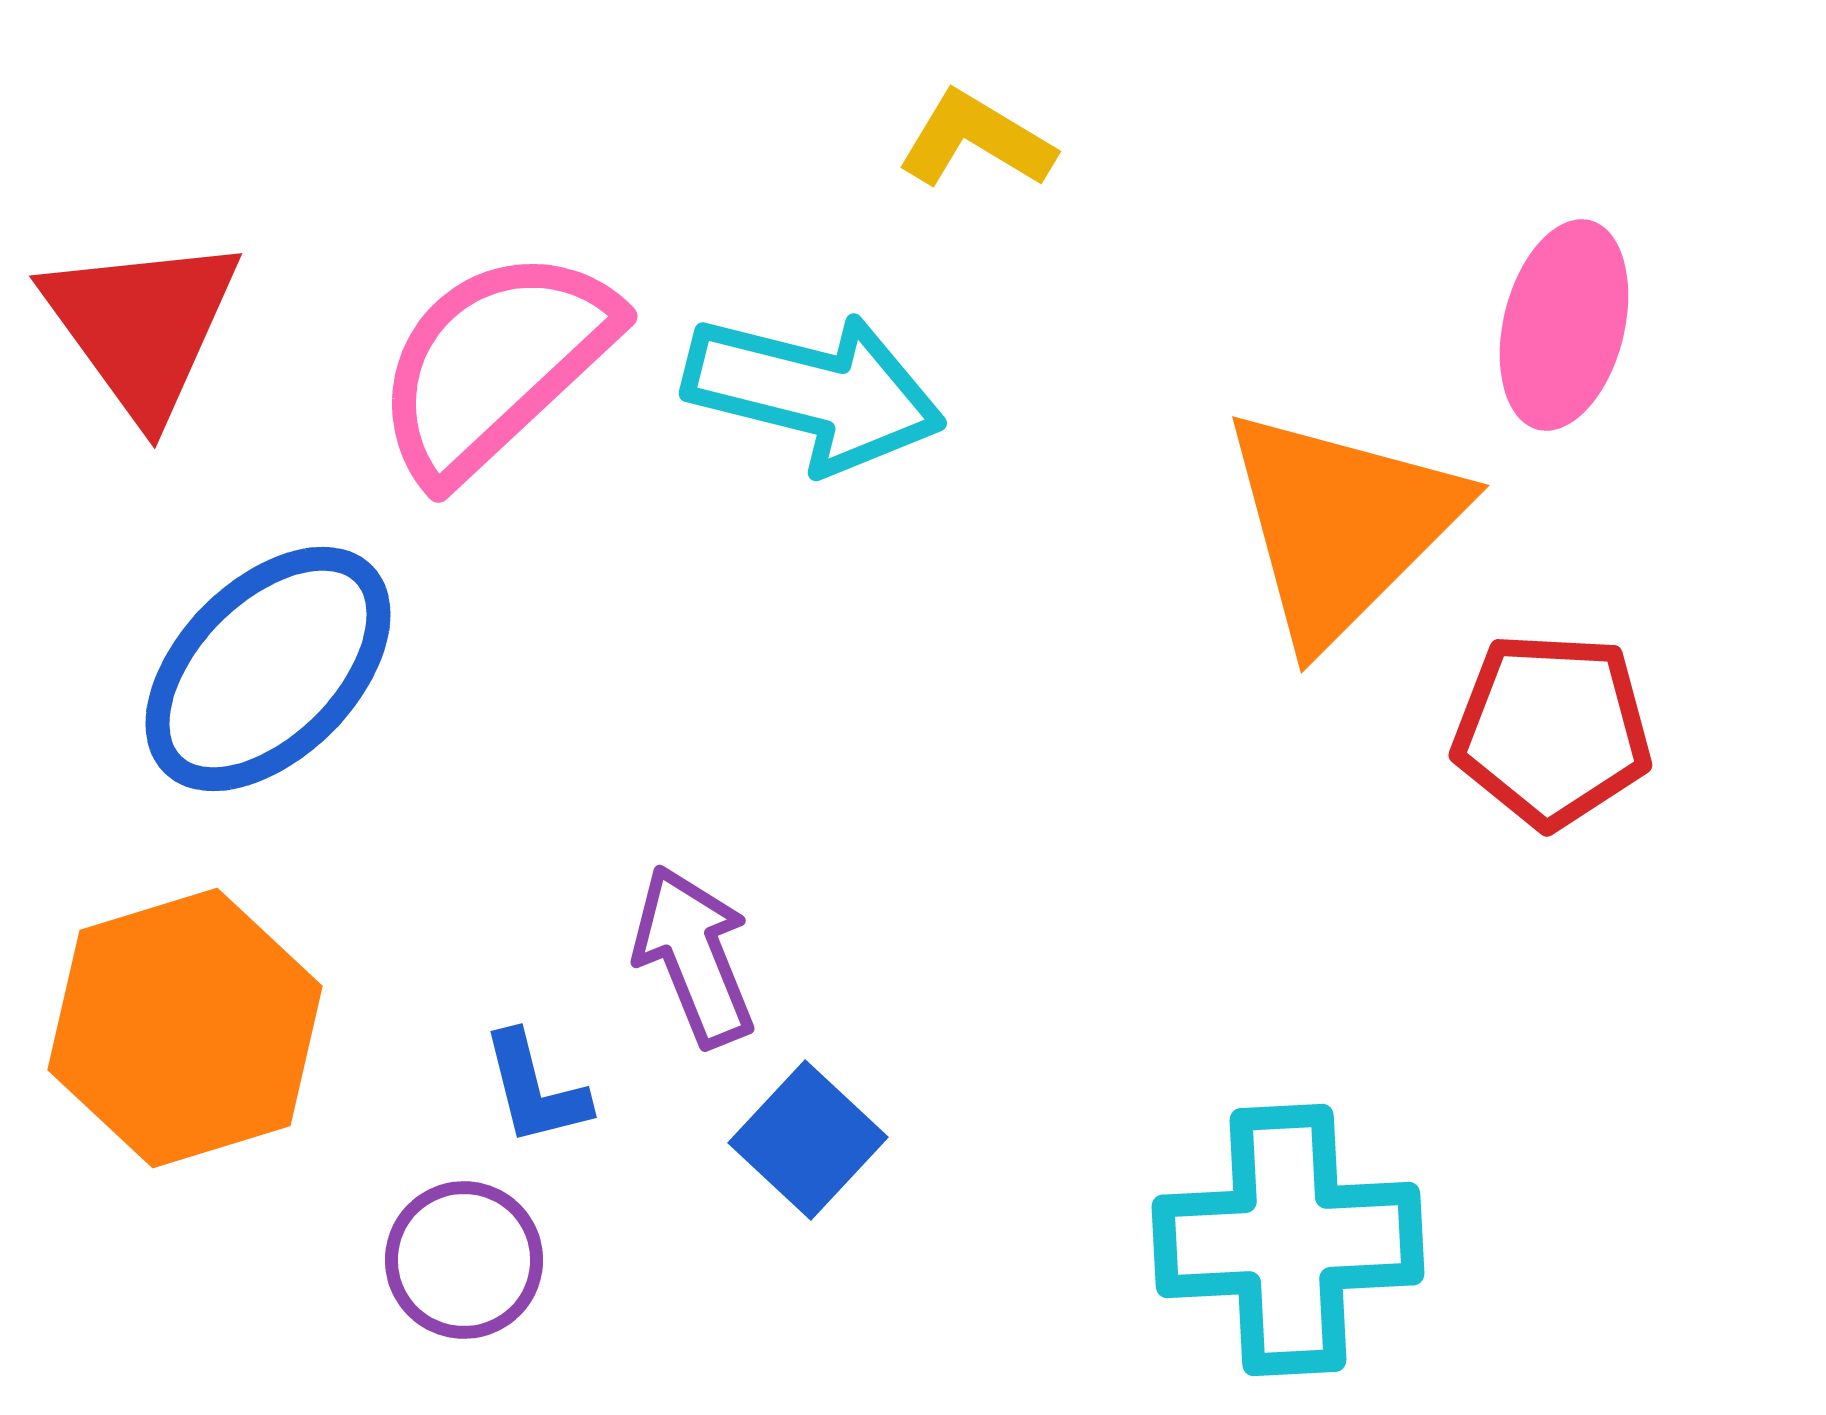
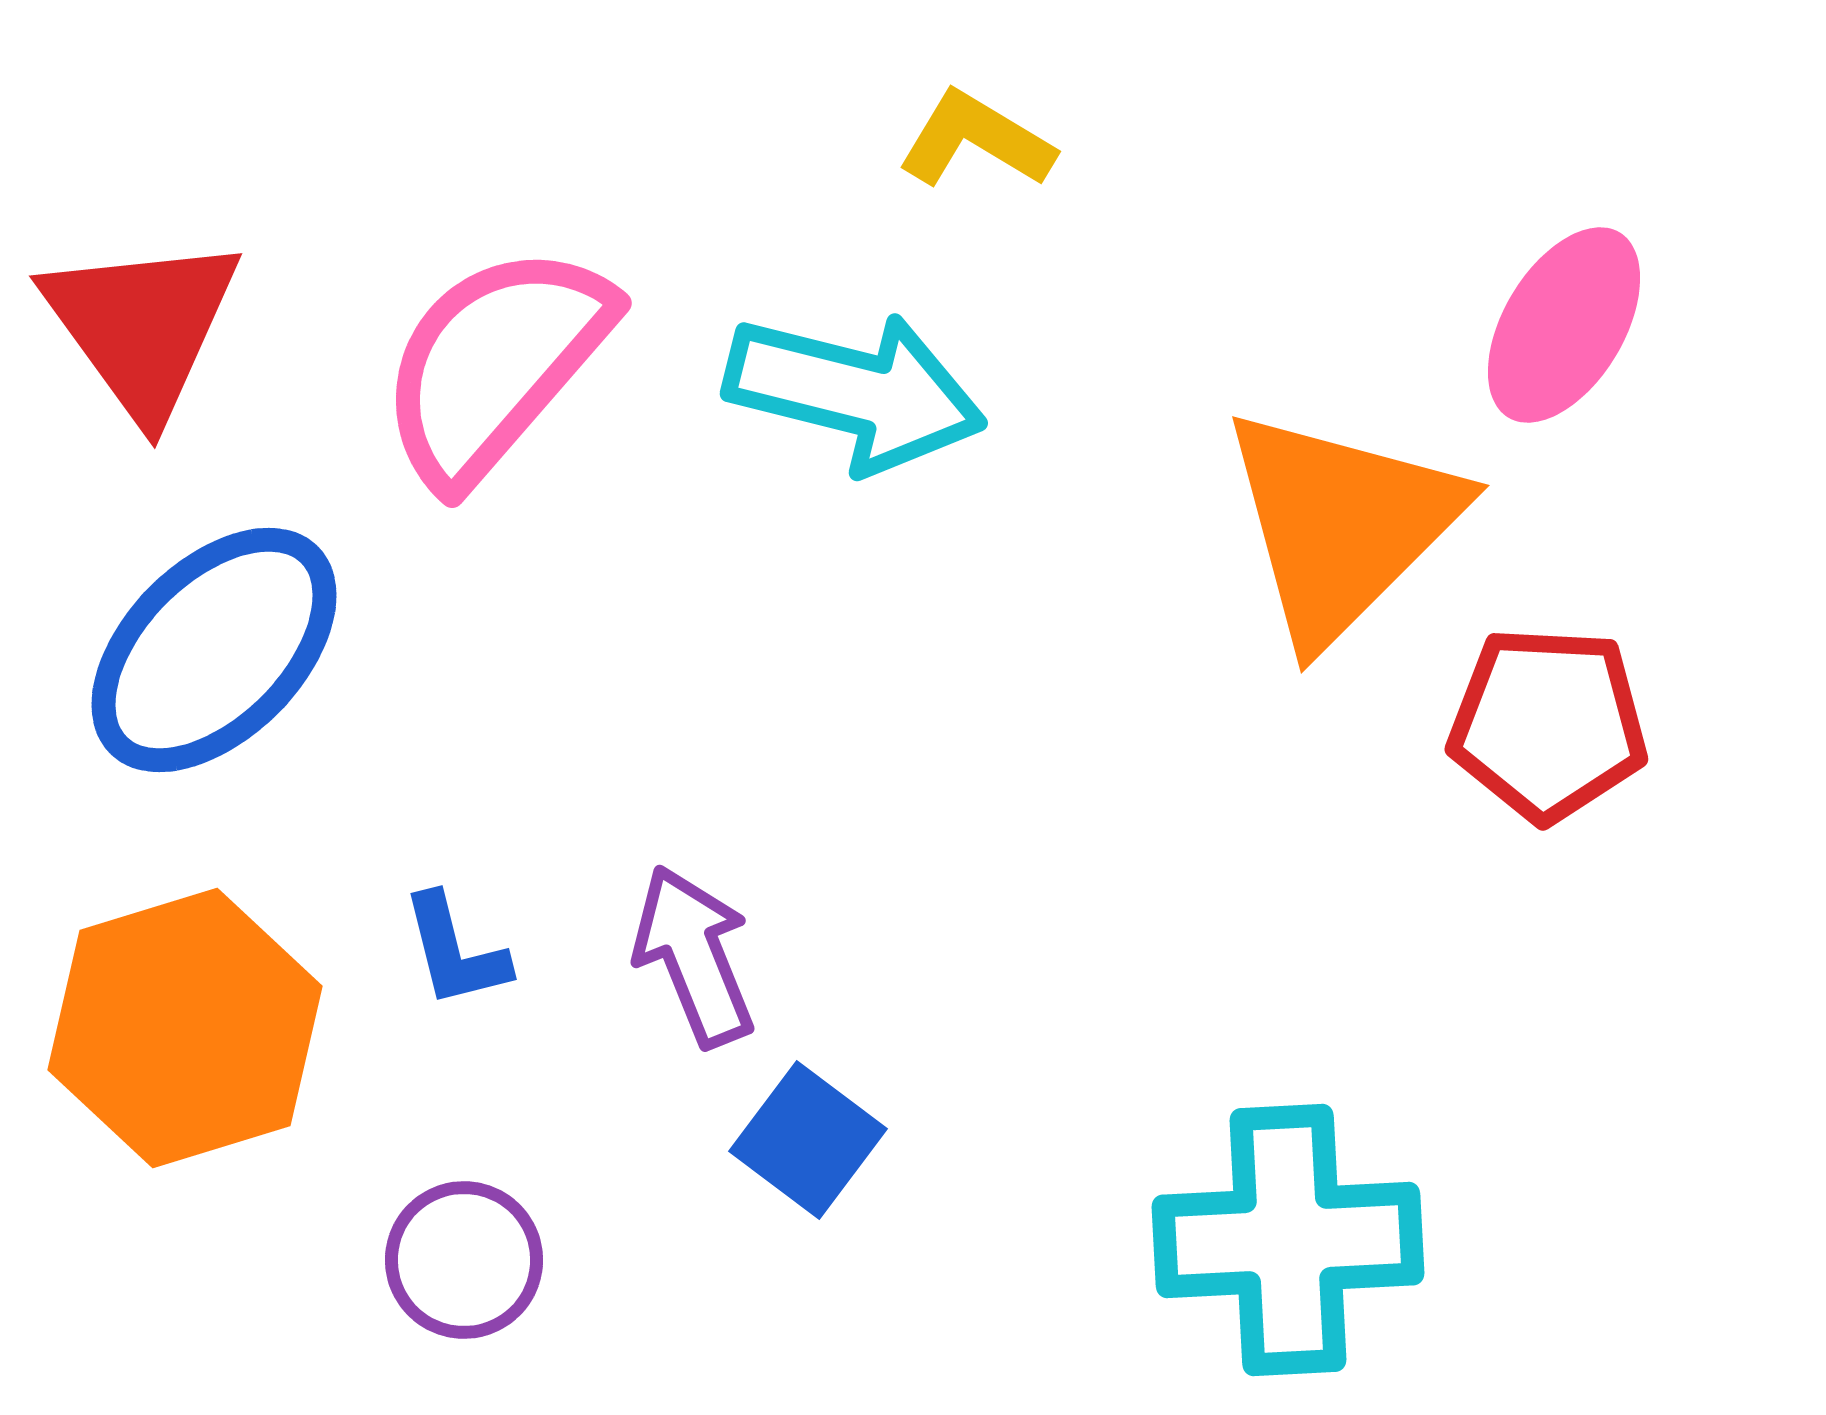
pink ellipse: rotated 17 degrees clockwise
pink semicircle: rotated 6 degrees counterclockwise
cyan arrow: moved 41 px right
blue ellipse: moved 54 px left, 19 px up
red pentagon: moved 4 px left, 6 px up
blue L-shape: moved 80 px left, 138 px up
blue square: rotated 6 degrees counterclockwise
